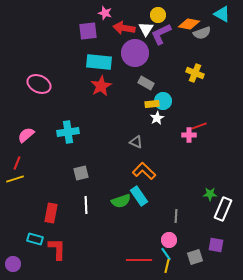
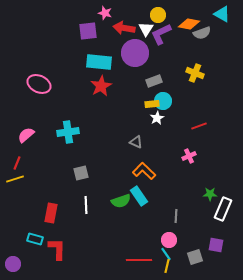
gray rectangle at (146, 83): moved 8 px right, 2 px up; rotated 49 degrees counterclockwise
pink cross at (189, 135): moved 21 px down; rotated 24 degrees counterclockwise
